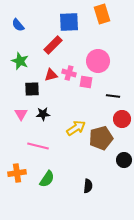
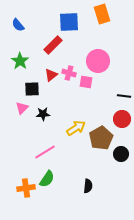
green star: rotated 12 degrees clockwise
red triangle: rotated 24 degrees counterclockwise
black line: moved 11 px right
pink triangle: moved 1 px right, 6 px up; rotated 16 degrees clockwise
brown pentagon: rotated 15 degrees counterclockwise
pink line: moved 7 px right, 6 px down; rotated 45 degrees counterclockwise
black circle: moved 3 px left, 6 px up
orange cross: moved 9 px right, 15 px down
